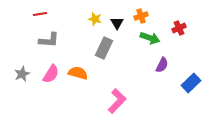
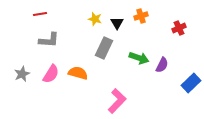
green arrow: moved 11 px left, 20 px down
